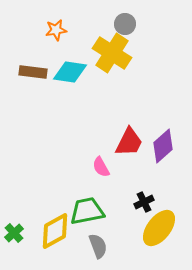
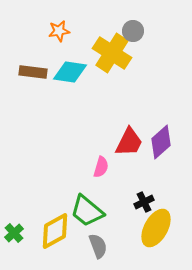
gray circle: moved 8 px right, 7 px down
orange star: moved 3 px right, 1 px down
purple diamond: moved 2 px left, 4 px up
pink semicircle: rotated 135 degrees counterclockwise
green trapezoid: rotated 129 degrees counterclockwise
yellow ellipse: moved 3 px left; rotated 9 degrees counterclockwise
